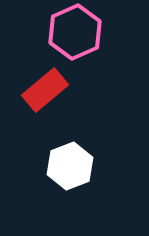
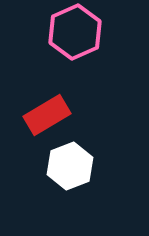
red rectangle: moved 2 px right, 25 px down; rotated 9 degrees clockwise
